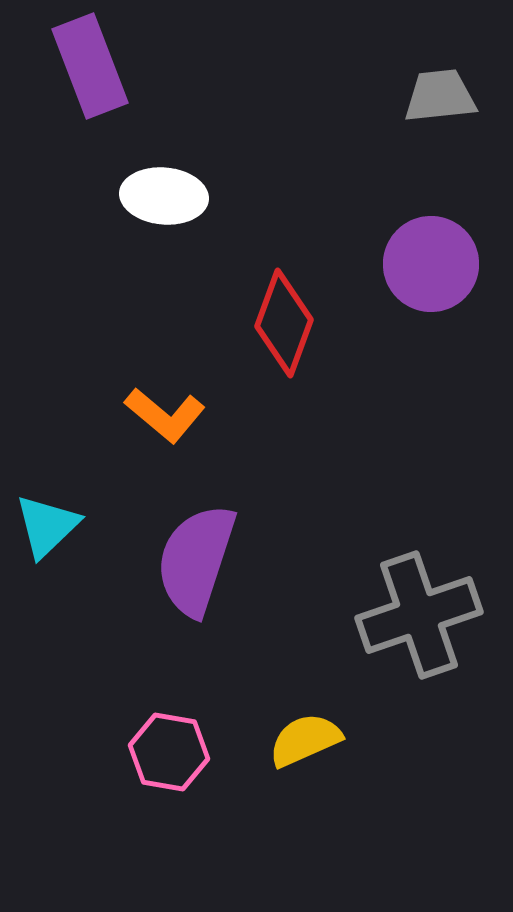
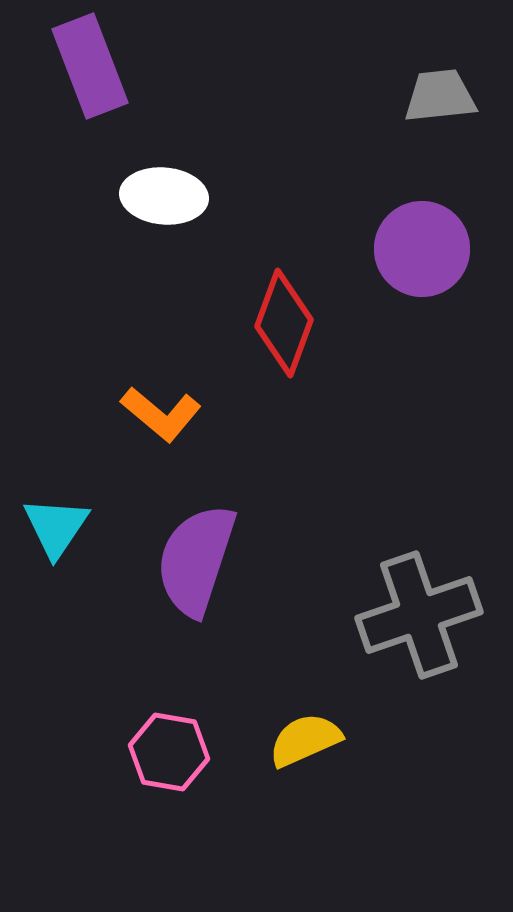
purple circle: moved 9 px left, 15 px up
orange L-shape: moved 4 px left, 1 px up
cyan triangle: moved 9 px right, 1 px down; rotated 12 degrees counterclockwise
